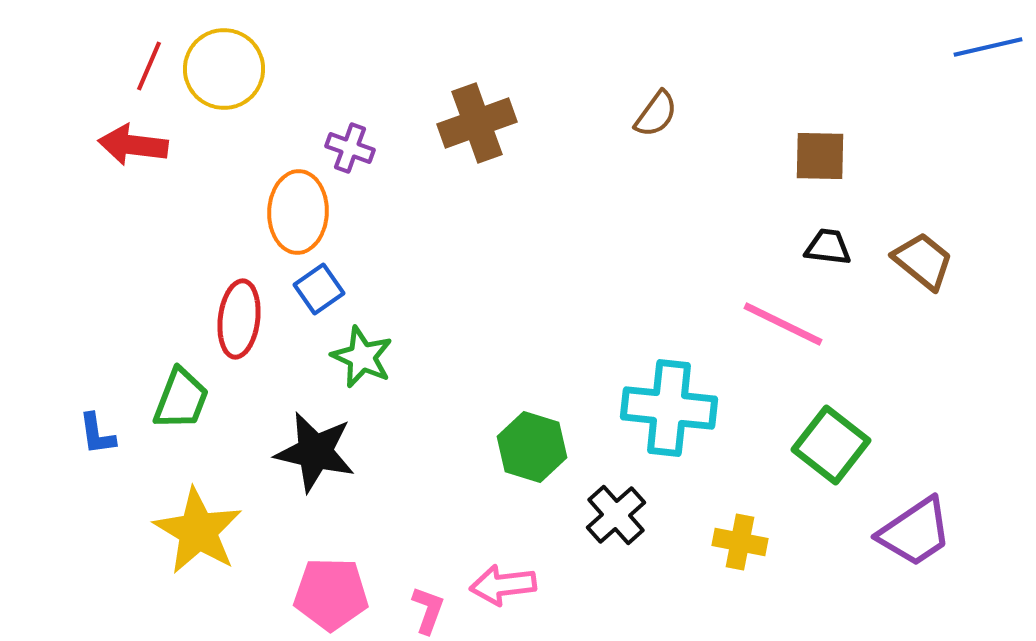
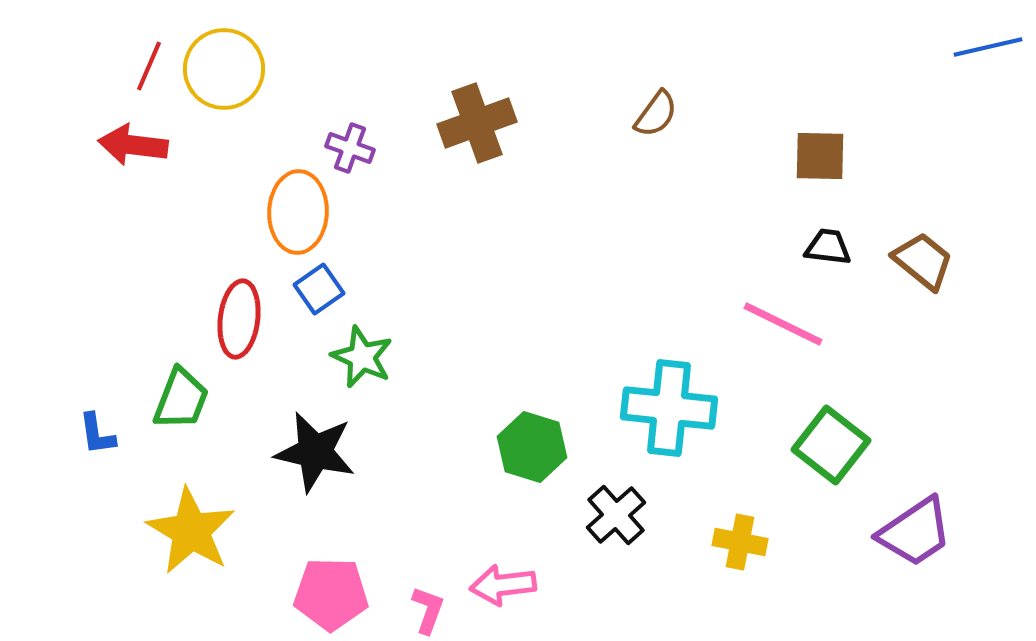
yellow star: moved 7 px left
